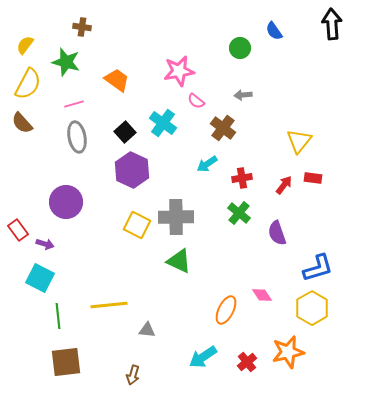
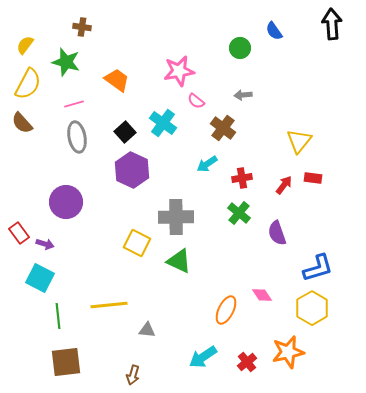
yellow square at (137, 225): moved 18 px down
red rectangle at (18, 230): moved 1 px right, 3 px down
